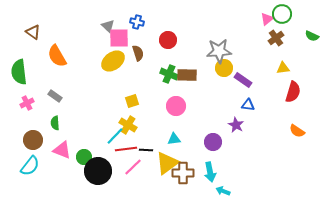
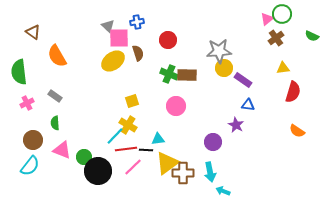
blue cross at (137, 22): rotated 24 degrees counterclockwise
cyan triangle at (174, 139): moved 16 px left
